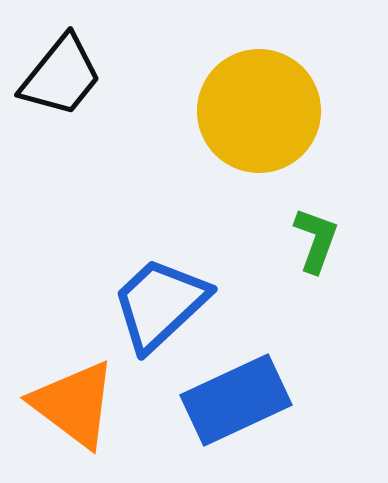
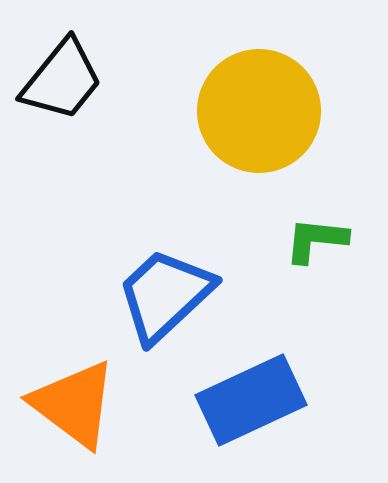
black trapezoid: moved 1 px right, 4 px down
green L-shape: rotated 104 degrees counterclockwise
blue trapezoid: moved 5 px right, 9 px up
blue rectangle: moved 15 px right
